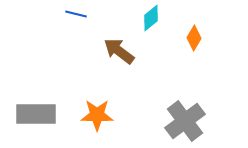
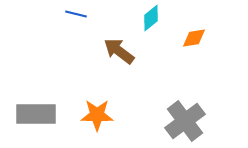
orange diamond: rotated 50 degrees clockwise
